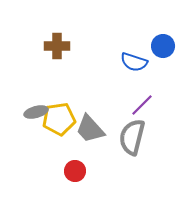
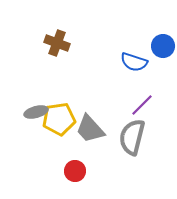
brown cross: moved 3 px up; rotated 20 degrees clockwise
